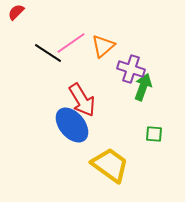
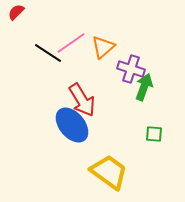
orange triangle: moved 1 px down
green arrow: moved 1 px right
yellow trapezoid: moved 1 px left, 7 px down
